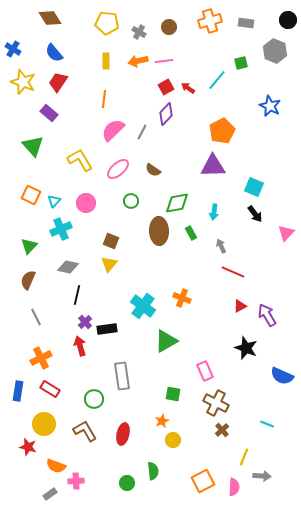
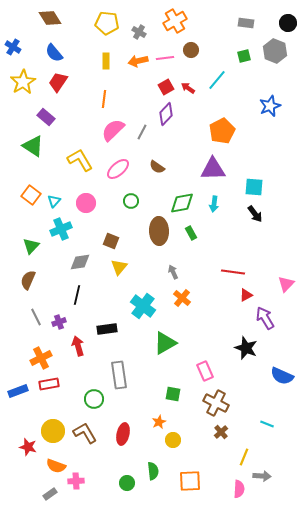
black circle at (288, 20): moved 3 px down
orange cross at (210, 21): moved 35 px left; rotated 15 degrees counterclockwise
brown circle at (169, 27): moved 22 px right, 23 px down
blue cross at (13, 49): moved 2 px up
pink line at (164, 61): moved 1 px right, 3 px up
green square at (241, 63): moved 3 px right, 7 px up
yellow star at (23, 82): rotated 20 degrees clockwise
blue star at (270, 106): rotated 25 degrees clockwise
purple rectangle at (49, 113): moved 3 px left, 4 px down
green triangle at (33, 146): rotated 15 degrees counterclockwise
purple triangle at (213, 166): moved 3 px down
brown semicircle at (153, 170): moved 4 px right, 3 px up
cyan square at (254, 187): rotated 18 degrees counterclockwise
orange square at (31, 195): rotated 12 degrees clockwise
green diamond at (177, 203): moved 5 px right
cyan arrow at (214, 212): moved 8 px up
pink triangle at (286, 233): moved 51 px down
green triangle at (29, 246): moved 2 px right
gray arrow at (221, 246): moved 48 px left, 26 px down
yellow triangle at (109, 264): moved 10 px right, 3 px down
gray diamond at (68, 267): moved 12 px right, 5 px up; rotated 20 degrees counterclockwise
red line at (233, 272): rotated 15 degrees counterclockwise
orange cross at (182, 298): rotated 18 degrees clockwise
red triangle at (240, 306): moved 6 px right, 11 px up
purple arrow at (267, 315): moved 2 px left, 3 px down
purple cross at (85, 322): moved 26 px left; rotated 24 degrees clockwise
green triangle at (166, 341): moved 1 px left, 2 px down
red arrow at (80, 346): moved 2 px left
gray rectangle at (122, 376): moved 3 px left, 1 px up
red rectangle at (50, 389): moved 1 px left, 5 px up; rotated 42 degrees counterclockwise
blue rectangle at (18, 391): rotated 60 degrees clockwise
orange star at (162, 421): moved 3 px left, 1 px down
yellow circle at (44, 424): moved 9 px right, 7 px down
brown cross at (222, 430): moved 1 px left, 2 px down
brown L-shape at (85, 431): moved 2 px down
orange square at (203, 481): moved 13 px left; rotated 25 degrees clockwise
pink semicircle at (234, 487): moved 5 px right, 2 px down
